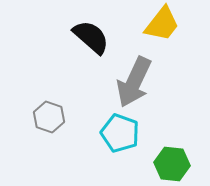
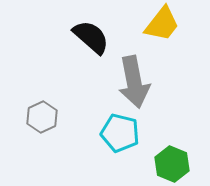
gray arrow: rotated 36 degrees counterclockwise
gray hexagon: moved 7 px left; rotated 16 degrees clockwise
cyan pentagon: rotated 6 degrees counterclockwise
green hexagon: rotated 16 degrees clockwise
